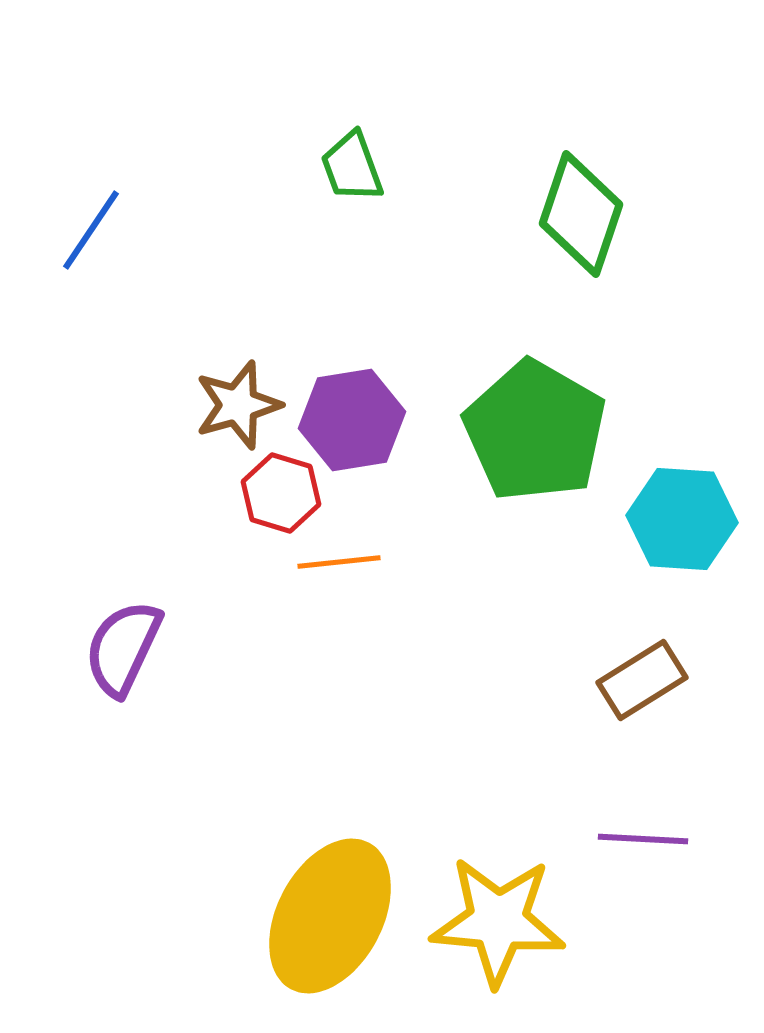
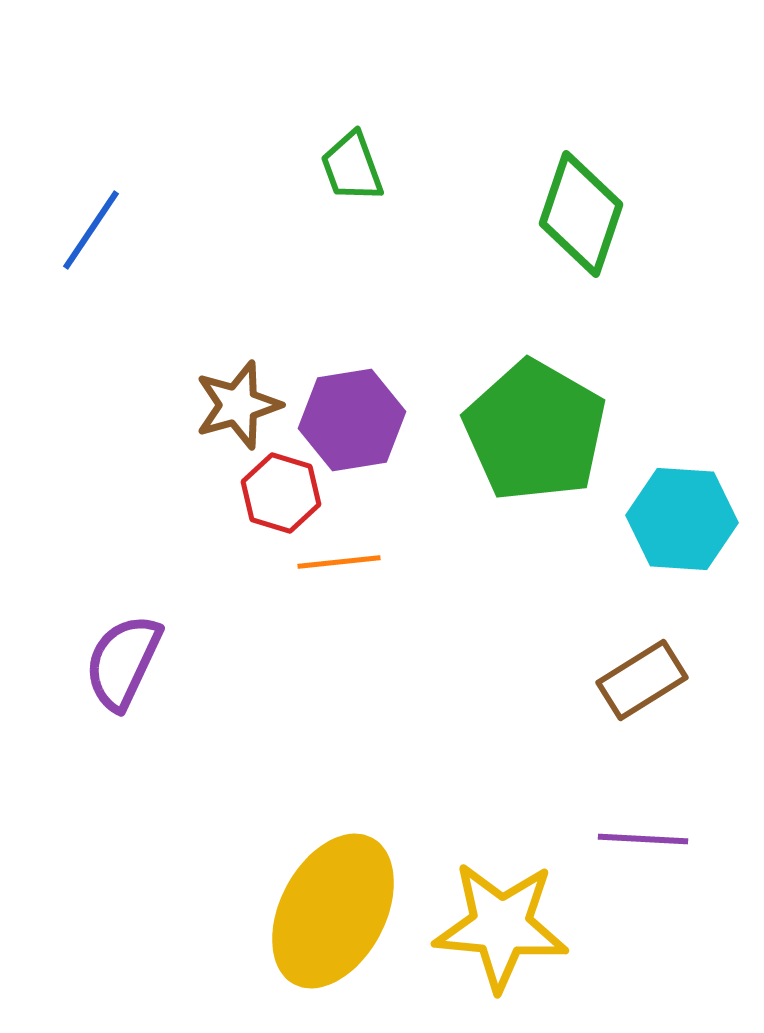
purple semicircle: moved 14 px down
yellow ellipse: moved 3 px right, 5 px up
yellow star: moved 3 px right, 5 px down
